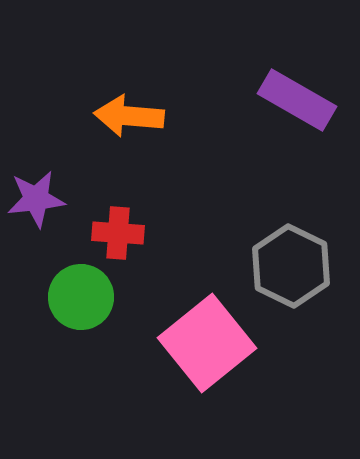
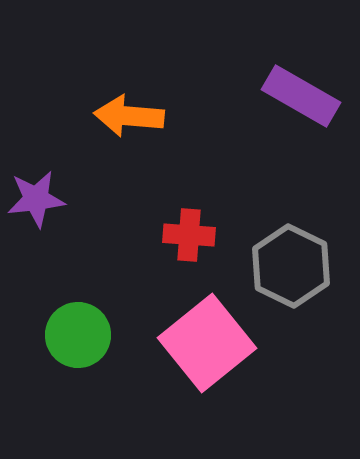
purple rectangle: moved 4 px right, 4 px up
red cross: moved 71 px right, 2 px down
green circle: moved 3 px left, 38 px down
